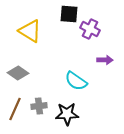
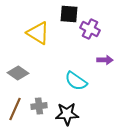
yellow triangle: moved 8 px right, 2 px down
